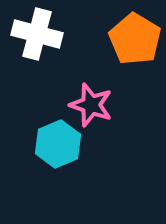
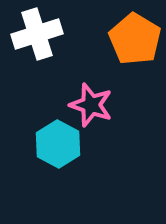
white cross: rotated 33 degrees counterclockwise
cyan hexagon: rotated 9 degrees counterclockwise
